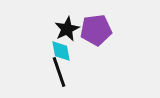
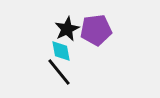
black line: rotated 20 degrees counterclockwise
